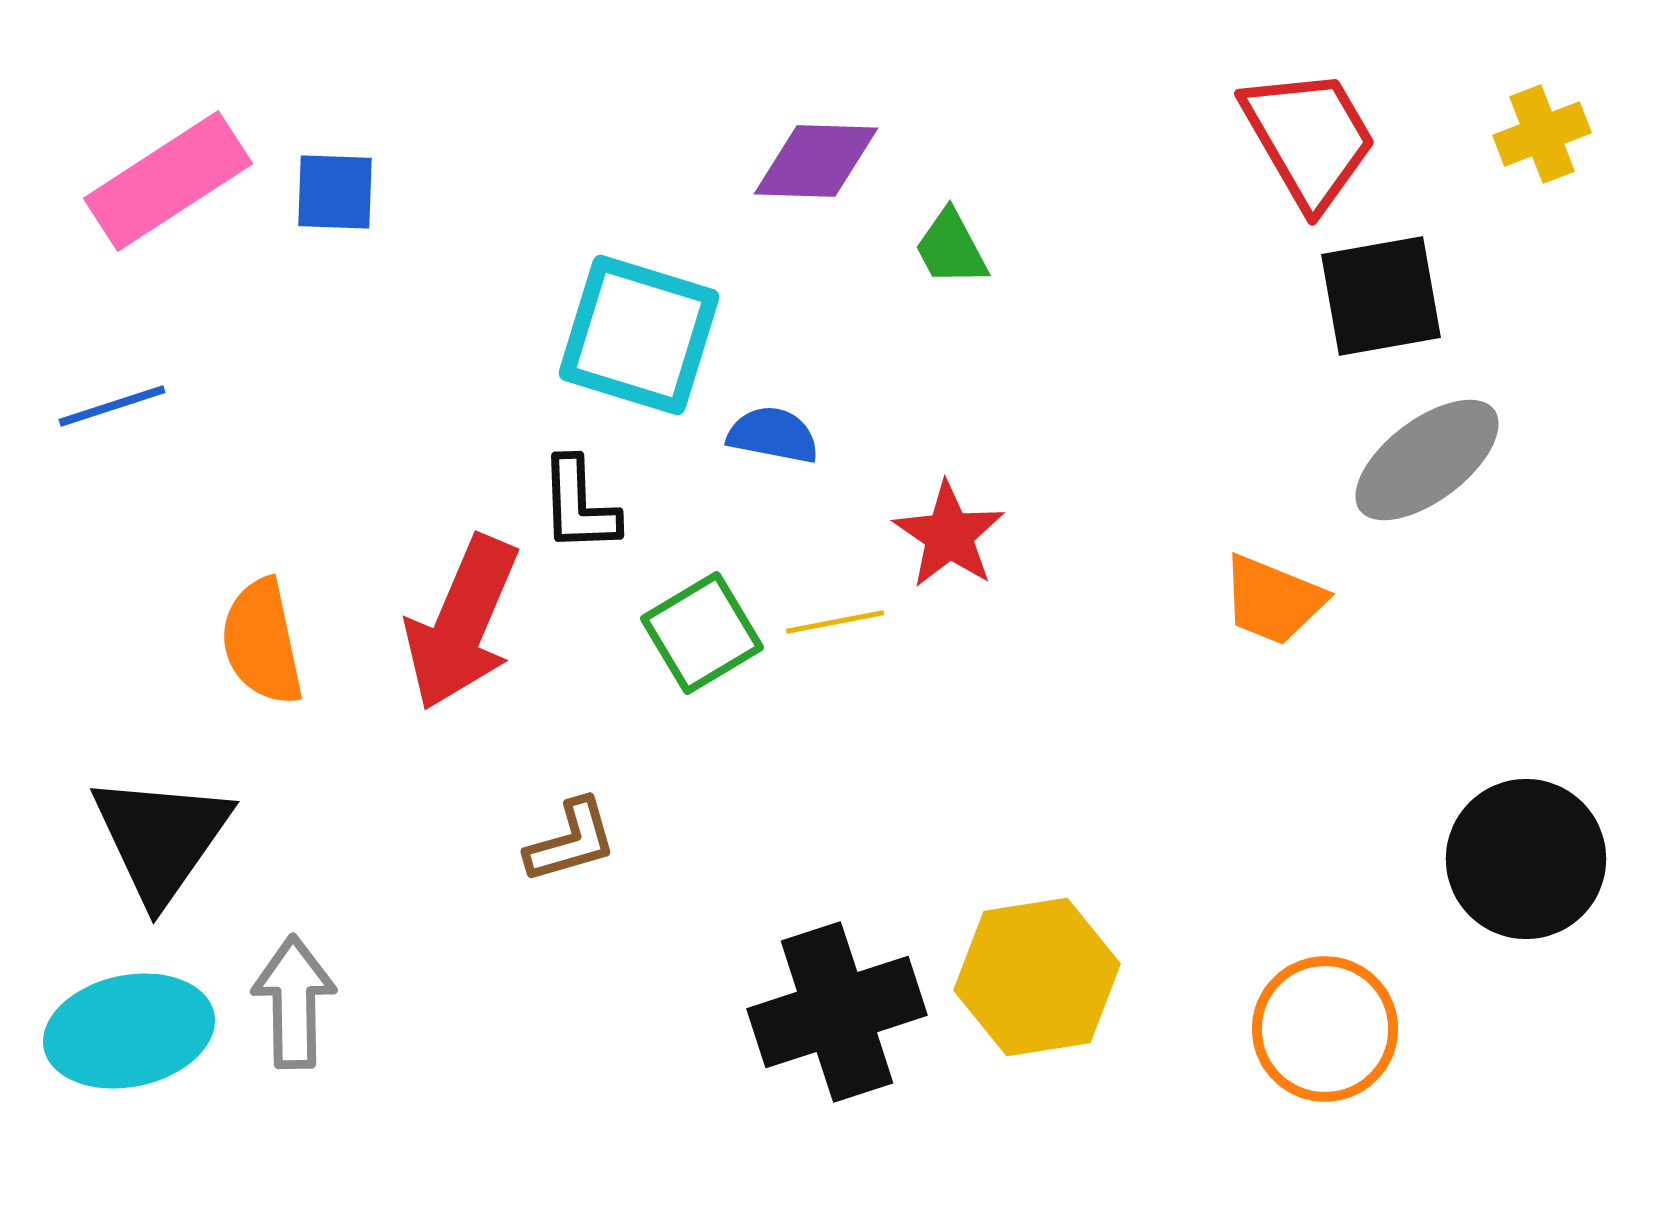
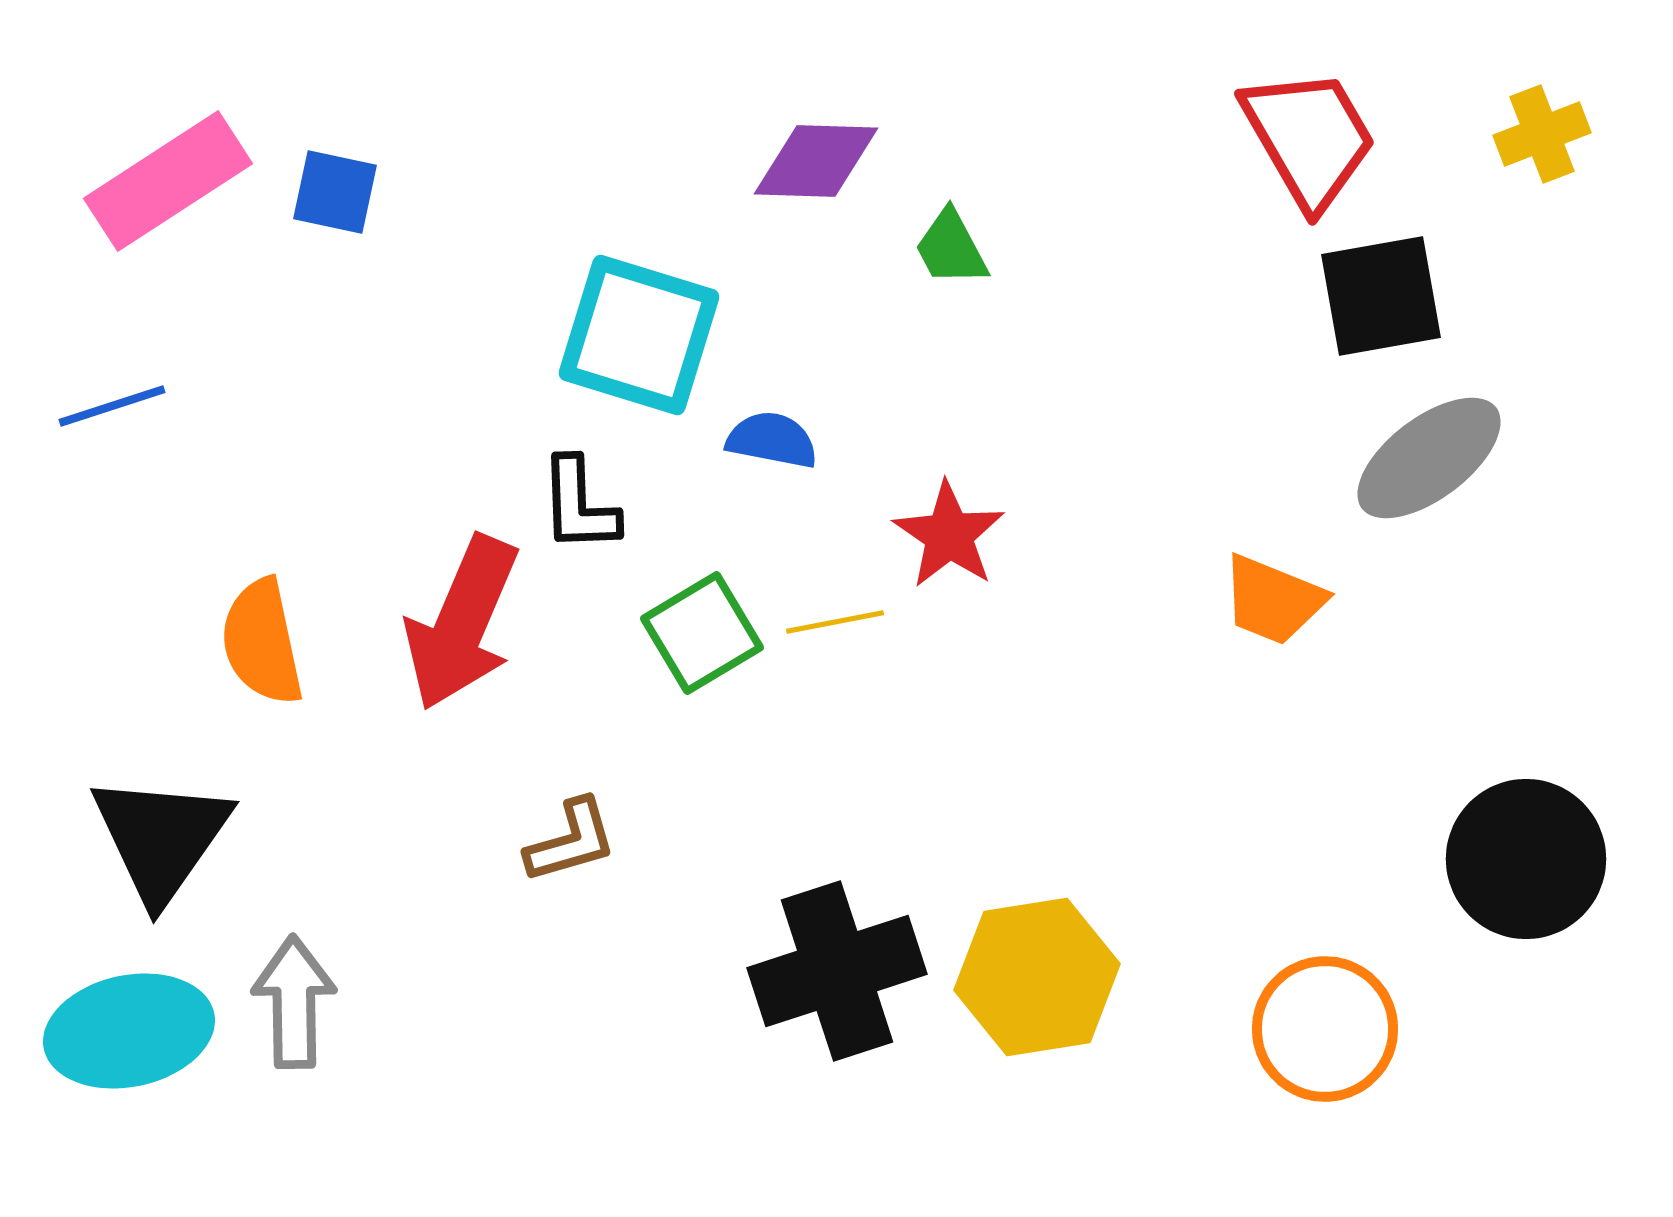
blue square: rotated 10 degrees clockwise
blue semicircle: moved 1 px left, 5 px down
gray ellipse: moved 2 px right, 2 px up
black cross: moved 41 px up
